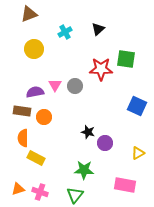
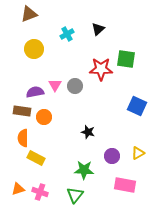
cyan cross: moved 2 px right, 2 px down
purple circle: moved 7 px right, 13 px down
